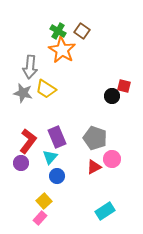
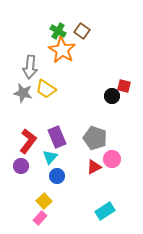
purple circle: moved 3 px down
